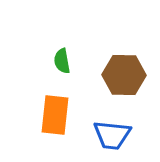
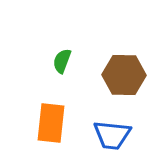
green semicircle: rotated 30 degrees clockwise
orange rectangle: moved 4 px left, 8 px down
